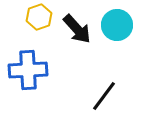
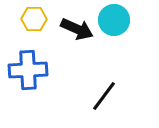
yellow hexagon: moved 5 px left, 2 px down; rotated 20 degrees clockwise
cyan circle: moved 3 px left, 5 px up
black arrow: rotated 24 degrees counterclockwise
